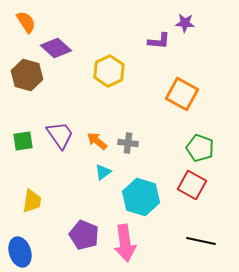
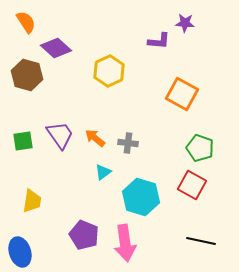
orange arrow: moved 2 px left, 3 px up
